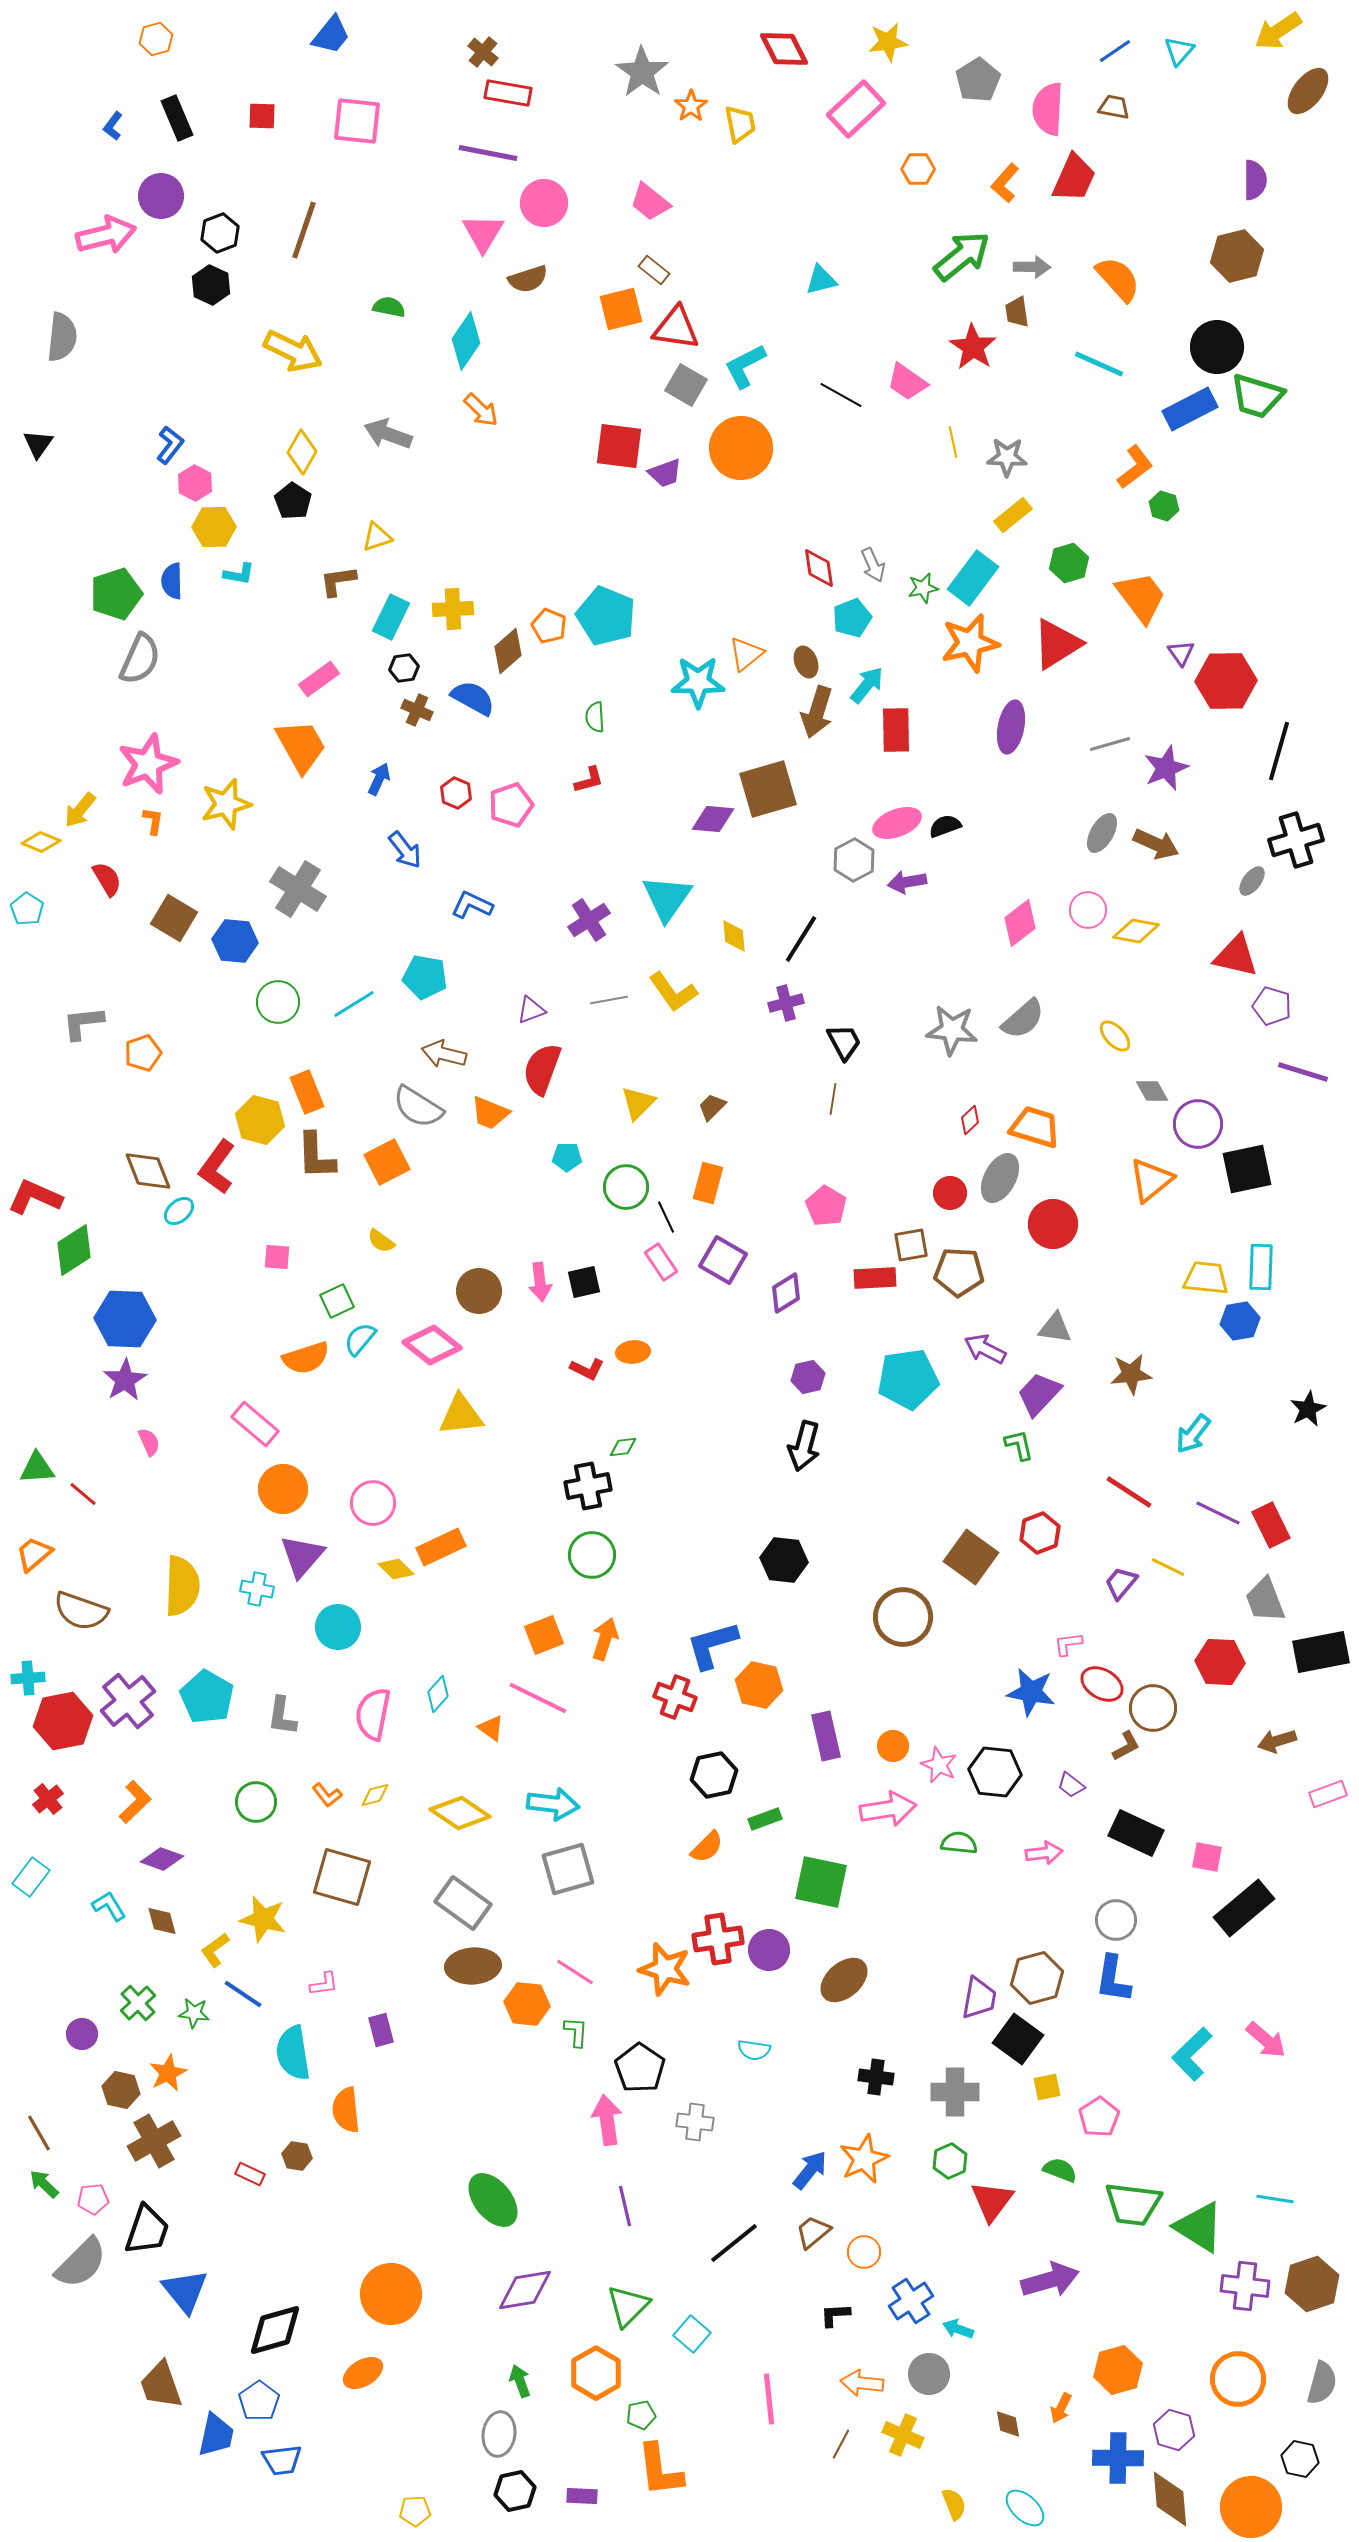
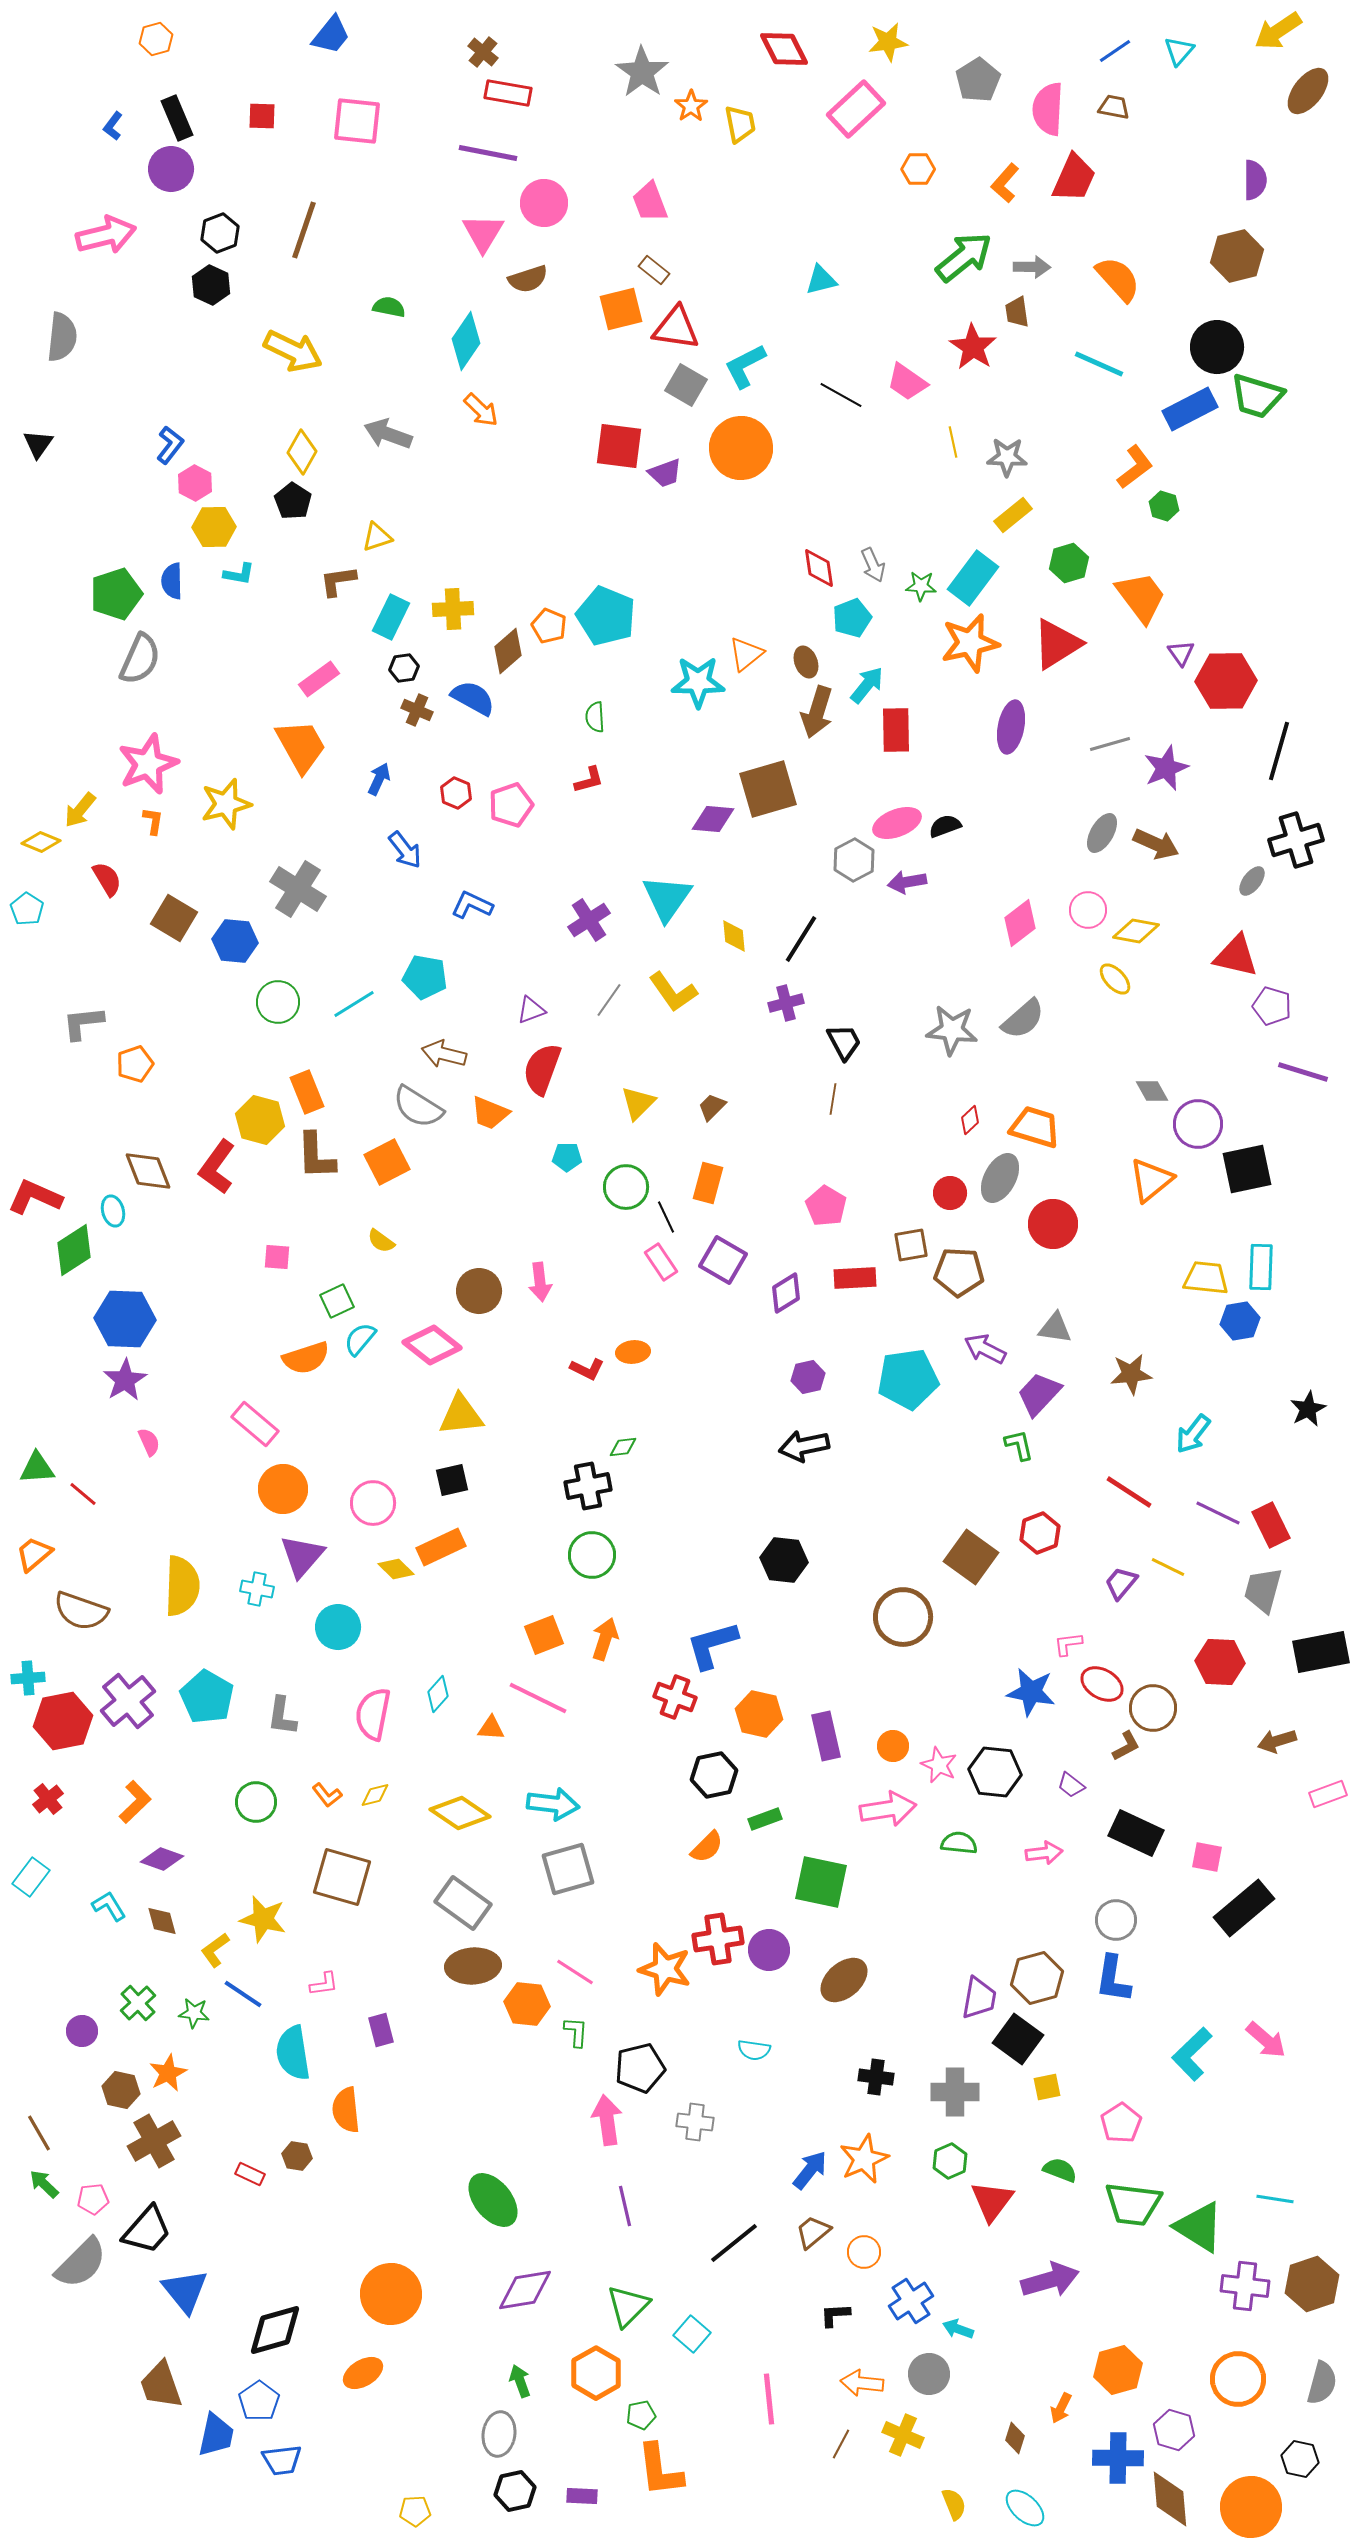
purple circle at (161, 196): moved 10 px right, 27 px up
pink trapezoid at (650, 202): rotated 30 degrees clockwise
green arrow at (962, 256): moved 2 px right, 1 px down
green star at (923, 588): moved 2 px left, 2 px up; rotated 16 degrees clockwise
gray line at (609, 1000): rotated 45 degrees counterclockwise
yellow ellipse at (1115, 1036): moved 57 px up
orange pentagon at (143, 1053): moved 8 px left, 11 px down
cyan ellipse at (179, 1211): moved 66 px left; rotated 64 degrees counterclockwise
red rectangle at (875, 1278): moved 20 px left
black square at (584, 1282): moved 132 px left, 198 px down
black arrow at (804, 1446): rotated 63 degrees clockwise
gray trapezoid at (1265, 1600): moved 2 px left, 10 px up; rotated 36 degrees clockwise
orange hexagon at (759, 1685): moved 29 px down
orange triangle at (491, 1728): rotated 32 degrees counterclockwise
purple circle at (82, 2034): moved 3 px up
black pentagon at (640, 2068): rotated 24 degrees clockwise
pink pentagon at (1099, 2117): moved 22 px right, 6 px down
black trapezoid at (147, 2230): rotated 22 degrees clockwise
brown diamond at (1008, 2424): moved 7 px right, 14 px down; rotated 28 degrees clockwise
